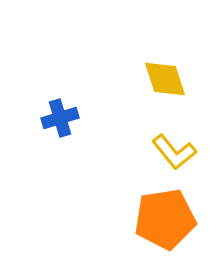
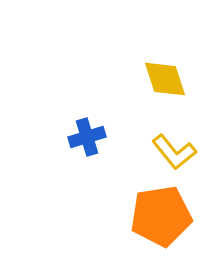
blue cross: moved 27 px right, 19 px down
orange pentagon: moved 4 px left, 3 px up
